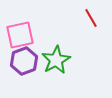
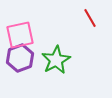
red line: moved 1 px left
purple hexagon: moved 4 px left, 3 px up
